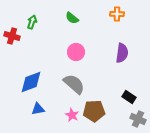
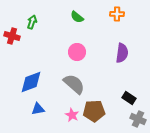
green semicircle: moved 5 px right, 1 px up
pink circle: moved 1 px right
black rectangle: moved 1 px down
